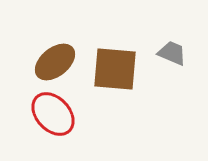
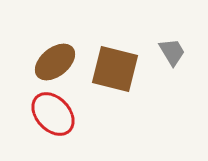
gray trapezoid: moved 1 px up; rotated 36 degrees clockwise
brown square: rotated 9 degrees clockwise
